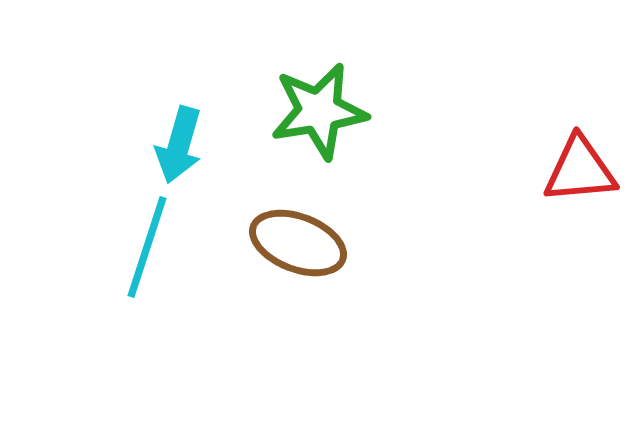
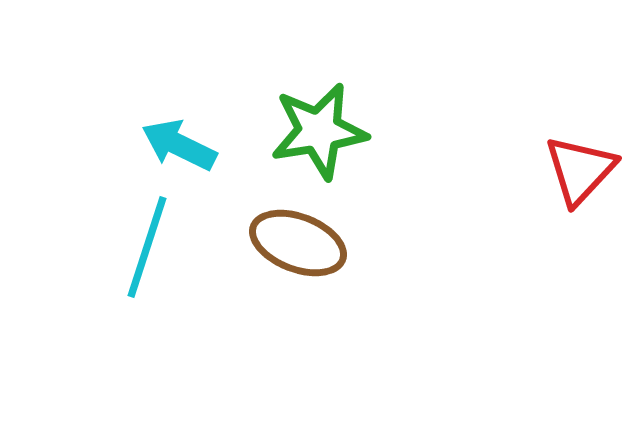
green star: moved 20 px down
cyan arrow: rotated 100 degrees clockwise
red triangle: rotated 42 degrees counterclockwise
